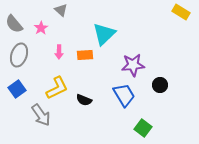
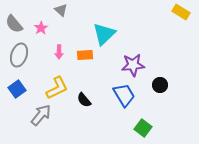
black semicircle: rotated 28 degrees clockwise
gray arrow: rotated 105 degrees counterclockwise
